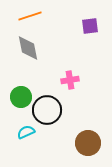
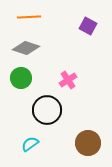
orange line: moved 1 px left, 1 px down; rotated 15 degrees clockwise
purple square: moved 2 px left; rotated 36 degrees clockwise
gray diamond: moved 2 px left; rotated 60 degrees counterclockwise
pink cross: moved 2 px left; rotated 24 degrees counterclockwise
green circle: moved 19 px up
cyan semicircle: moved 4 px right, 12 px down; rotated 12 degrees counterclockwise
